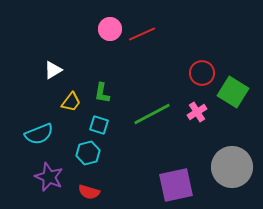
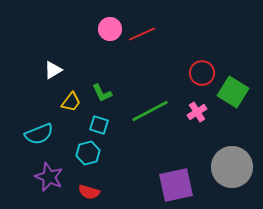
green L-shape: rotated 35 degrees counterclockwise
green line: moved 2 px left, 3 px up
